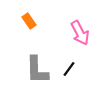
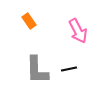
pink arrow: moved 2 px left, 2 px up
black line: rotated 42 degrees clockwise
